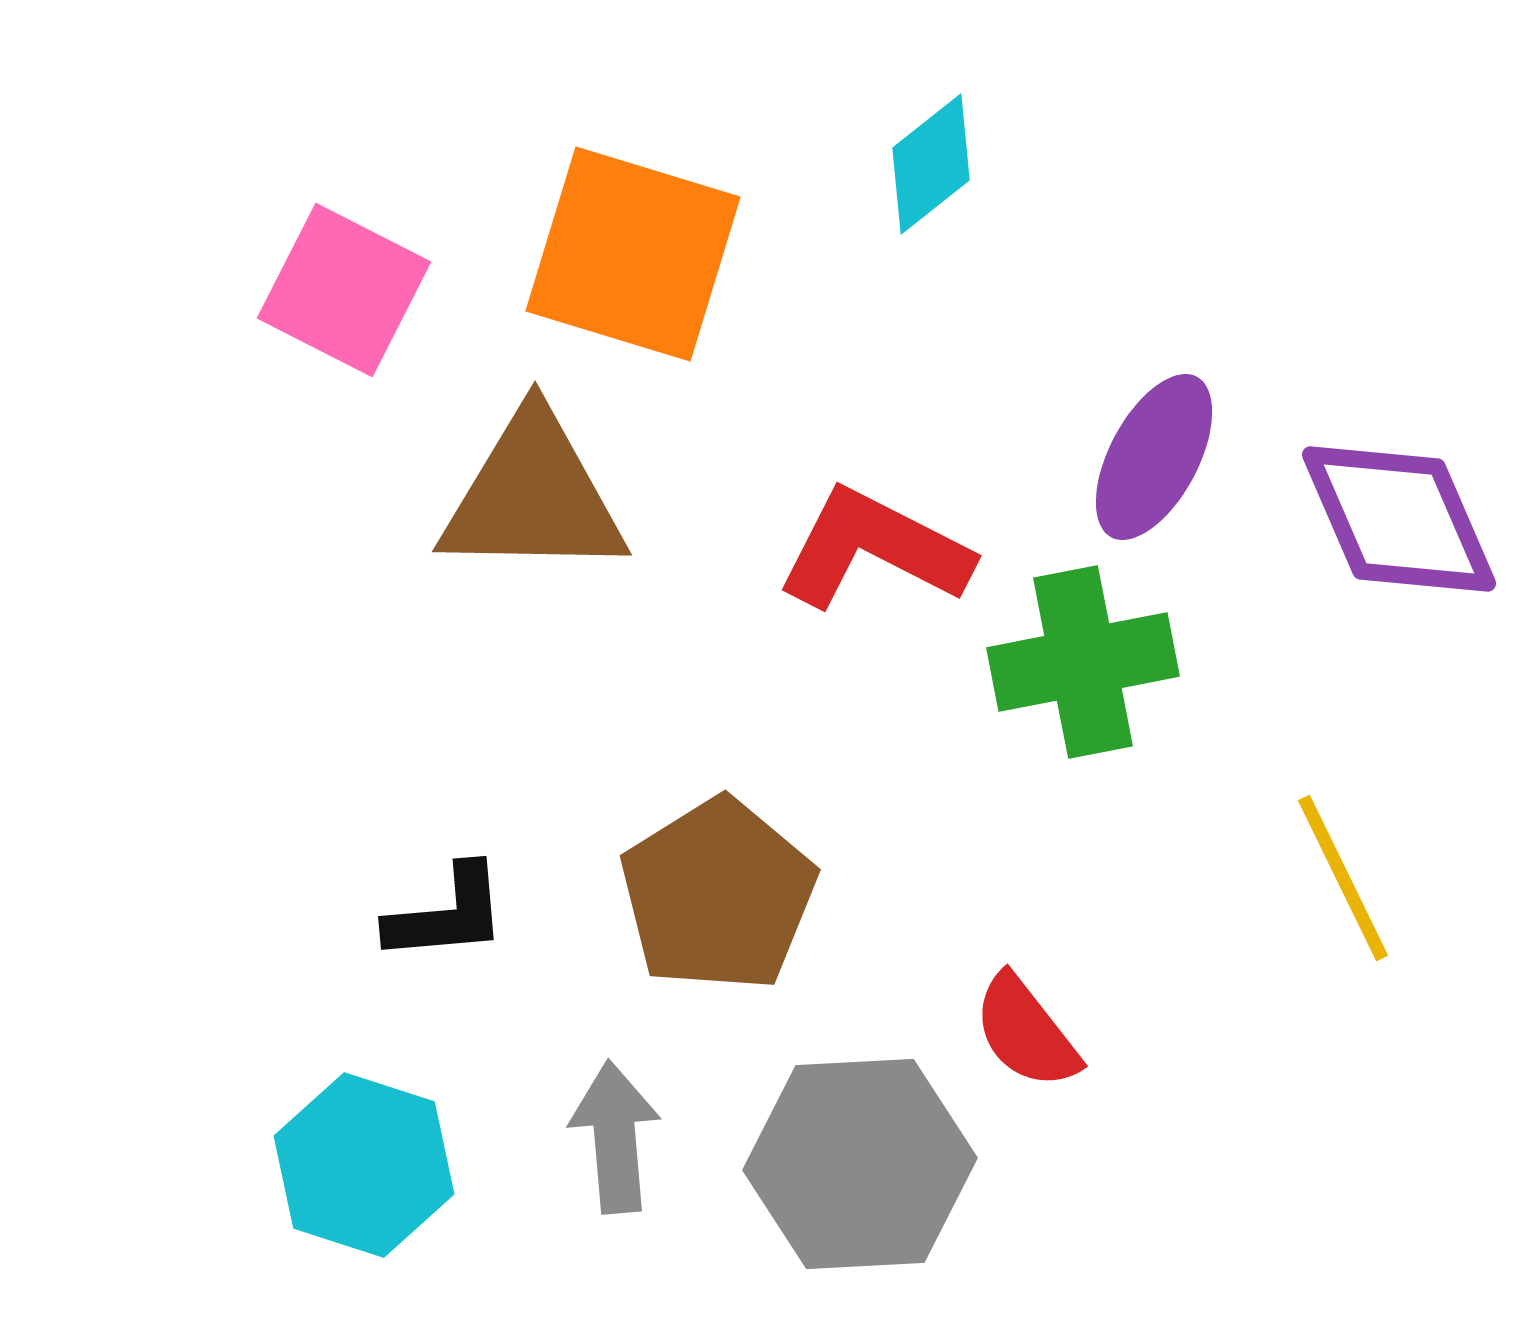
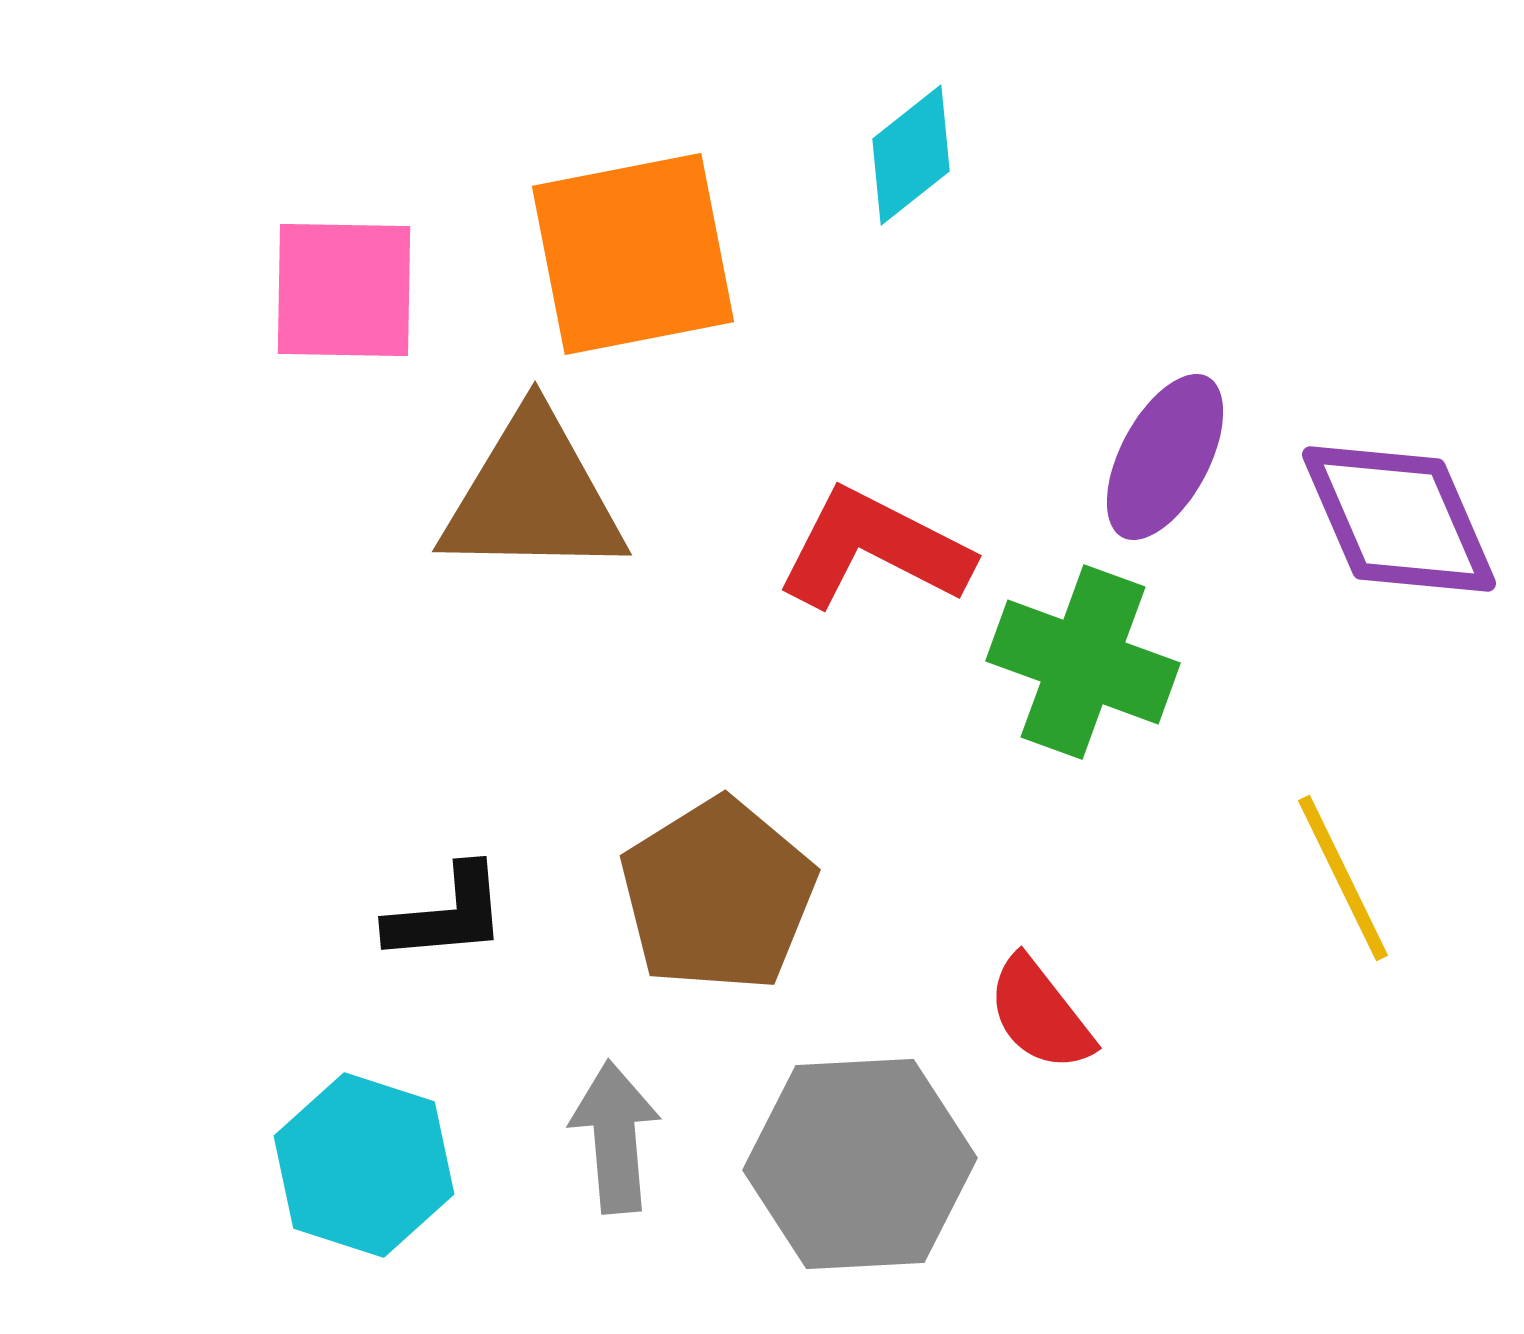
cyan diamond: moved 20 px left, 9 px up
orange square: rotated 28 degrees counterclockwise
pink square: rotated 26 degrees counterclockwise
purple ellipse: moved 11 px right
green cross: rotated 31 degrees clockwise
red semicircle: moved 14 px right, 18 px up
